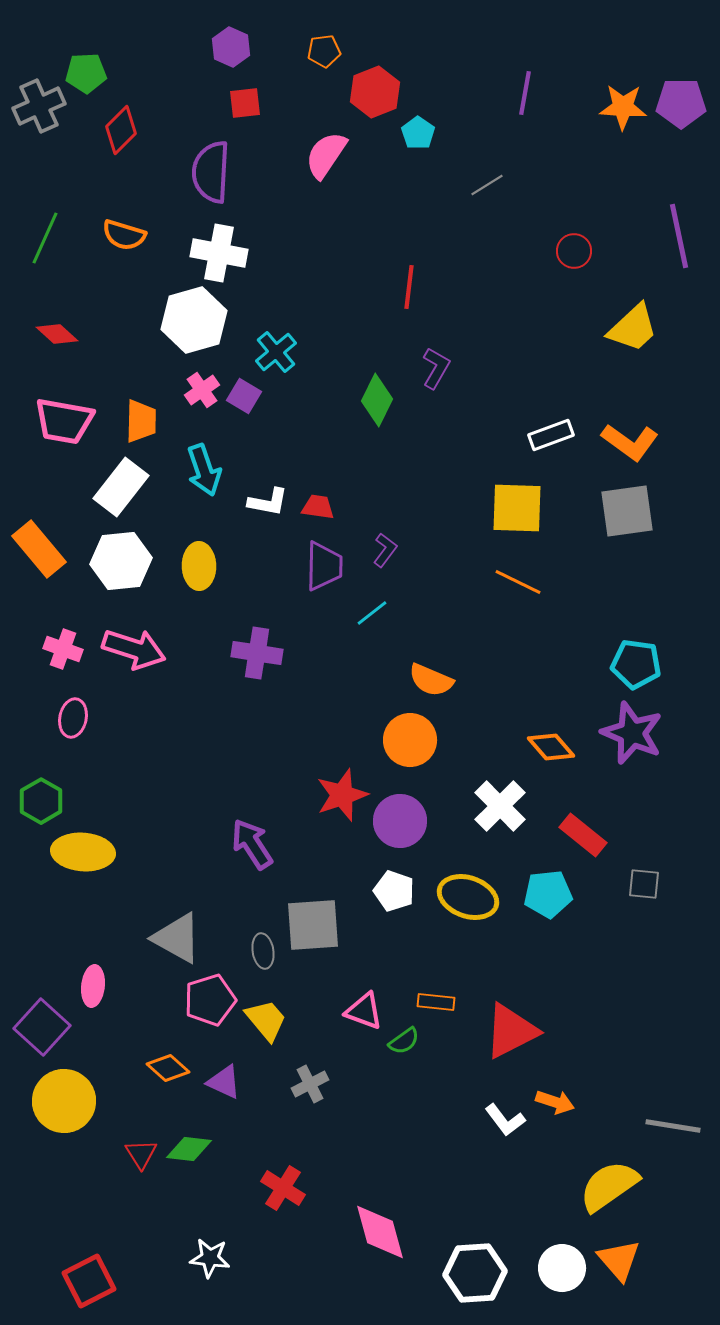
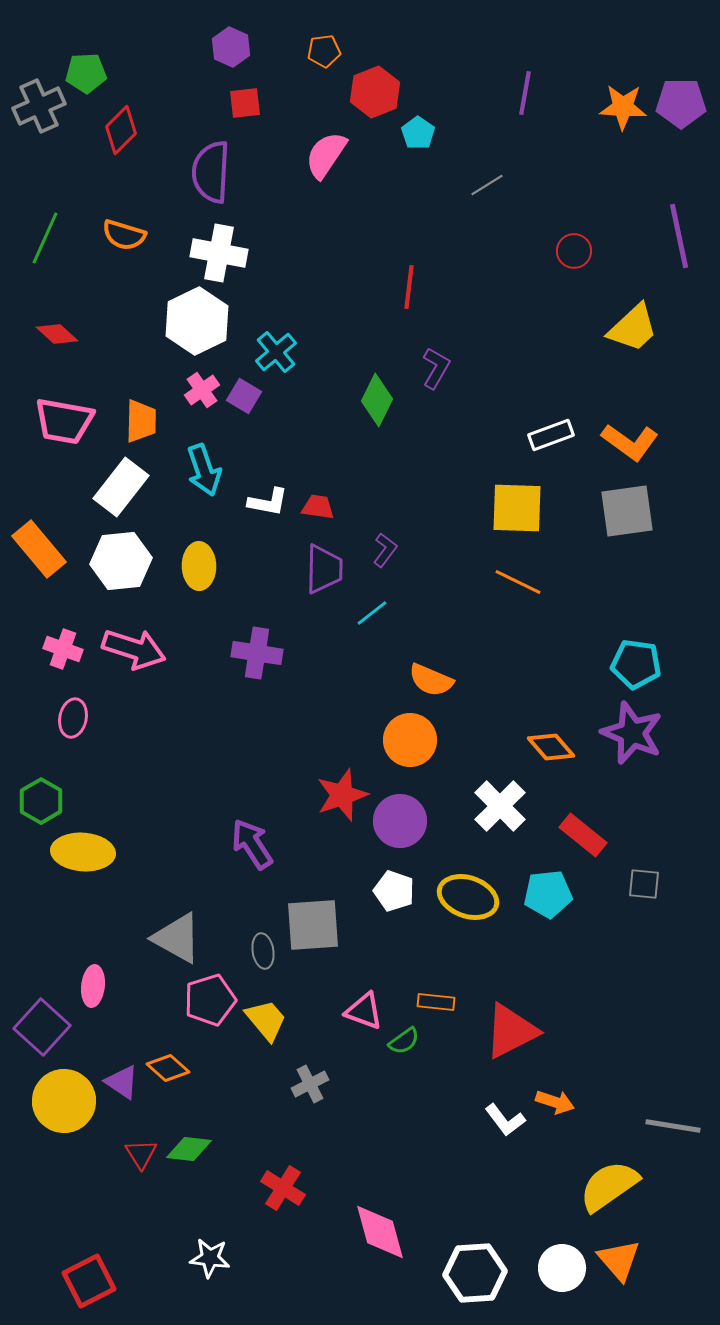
white hexagon at (194, 320): moved 3 px right, 1 px down; rotated 10 degrees counterclockwise
purple trapezoid at (324, 566): moved 3 px down
purple triangle at (224, 1082): moved 102 px left; rotated 9 degrees clockwise
